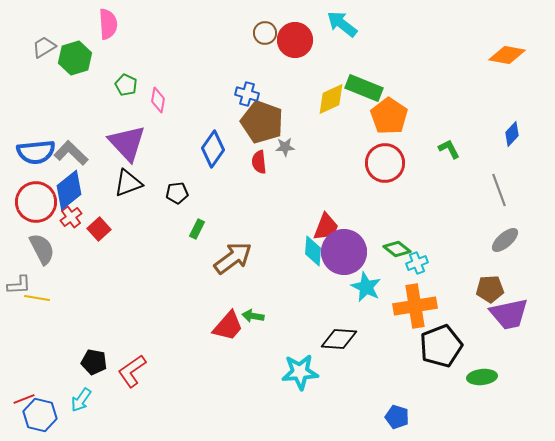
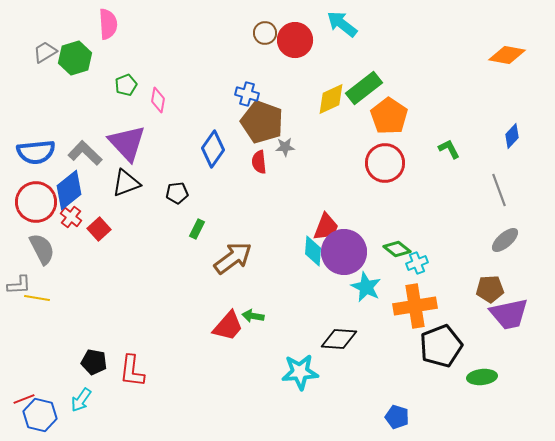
gray trapezoid at (44, 47): moved 1 px right, 5 px down
green pentagon at (126, 85): rotated 25 degrees clockwise
green rectangle at (364, 88): rotated 60 degrees counterclockwise
blue diamond at (512, 134): moved 2 px down
gray L-shape at (71, 153): moved 14 px right
black triangle at (128, 183): moved 2 px left
red cross at (71, 217): rotated 15 degrees counterclockwise
red L-shape at (132, 371): rotated 48 degrees counterclockwise
